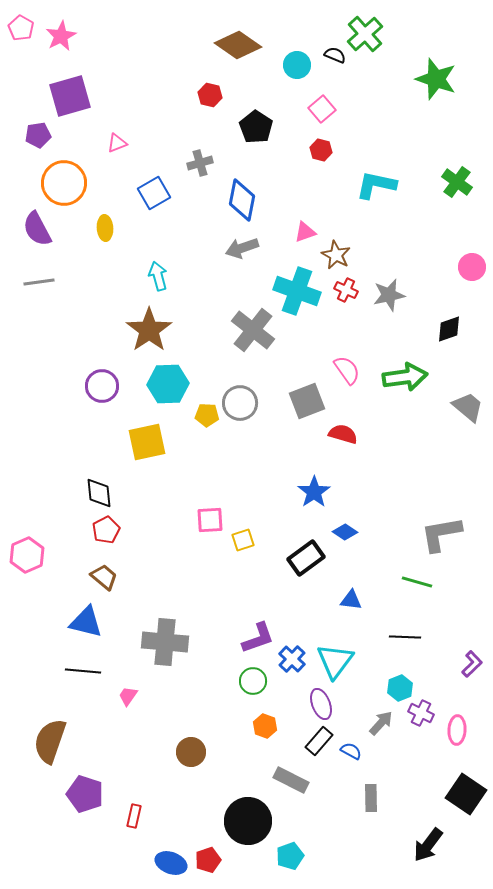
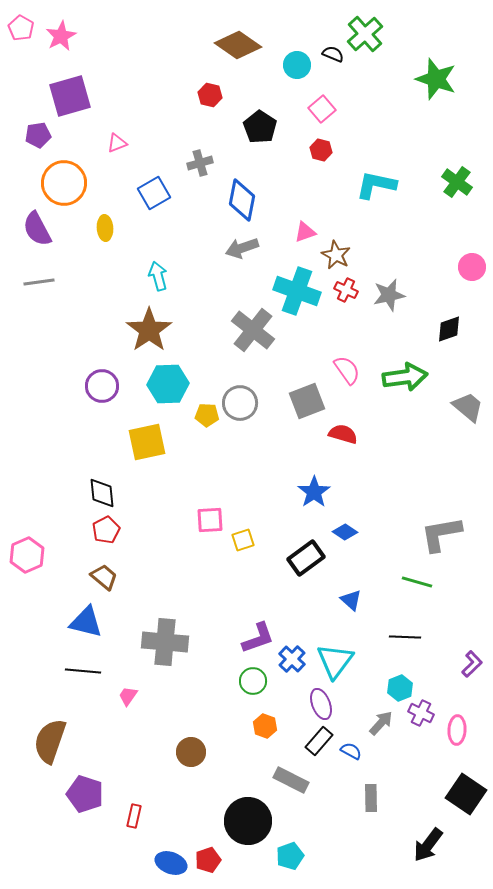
black semicircle at (335, 55): moved 2 px left, 1 px up
black pentagon at (256, 127): moved 4 px right
black diamond at (99, 493): moved 3 px right
blue triangle at (351, 600): rotated 35 degrees clockwise
